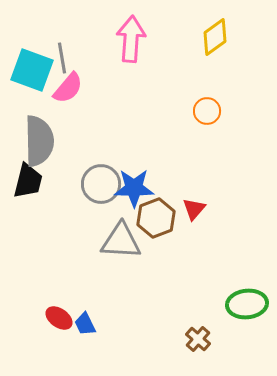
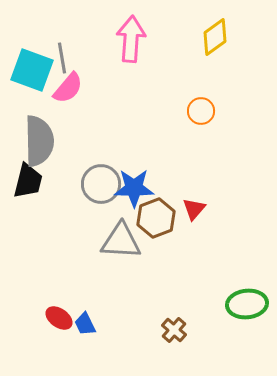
orange circle: moved 6 px left
brown cross: moved 24 px left, 9 px up
